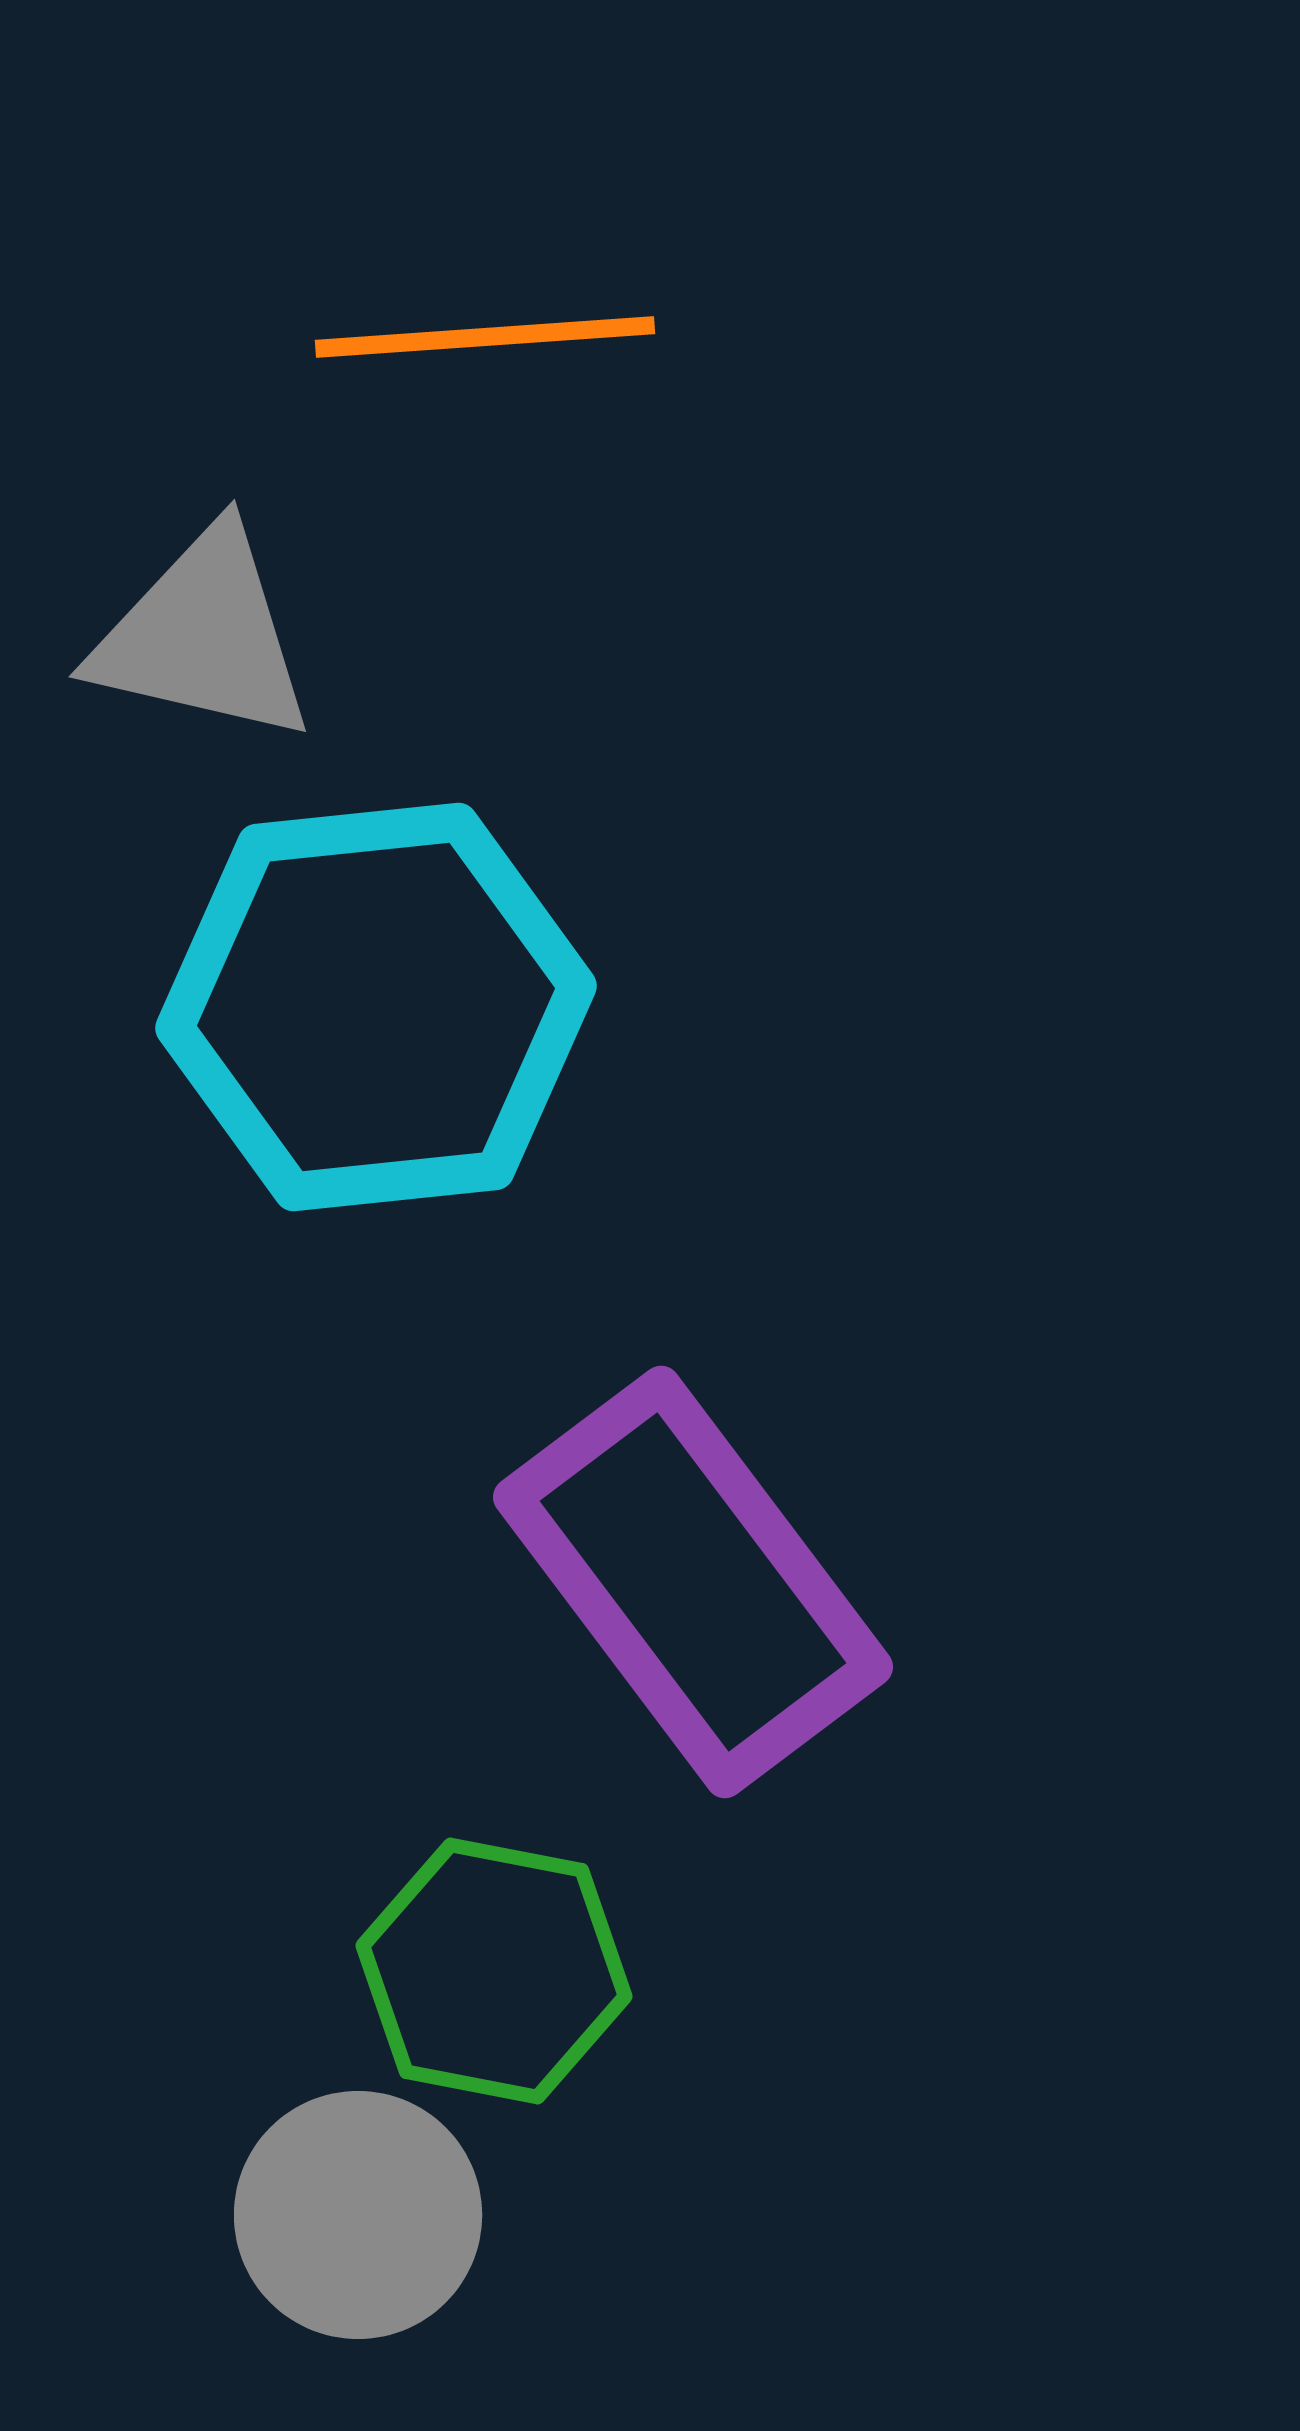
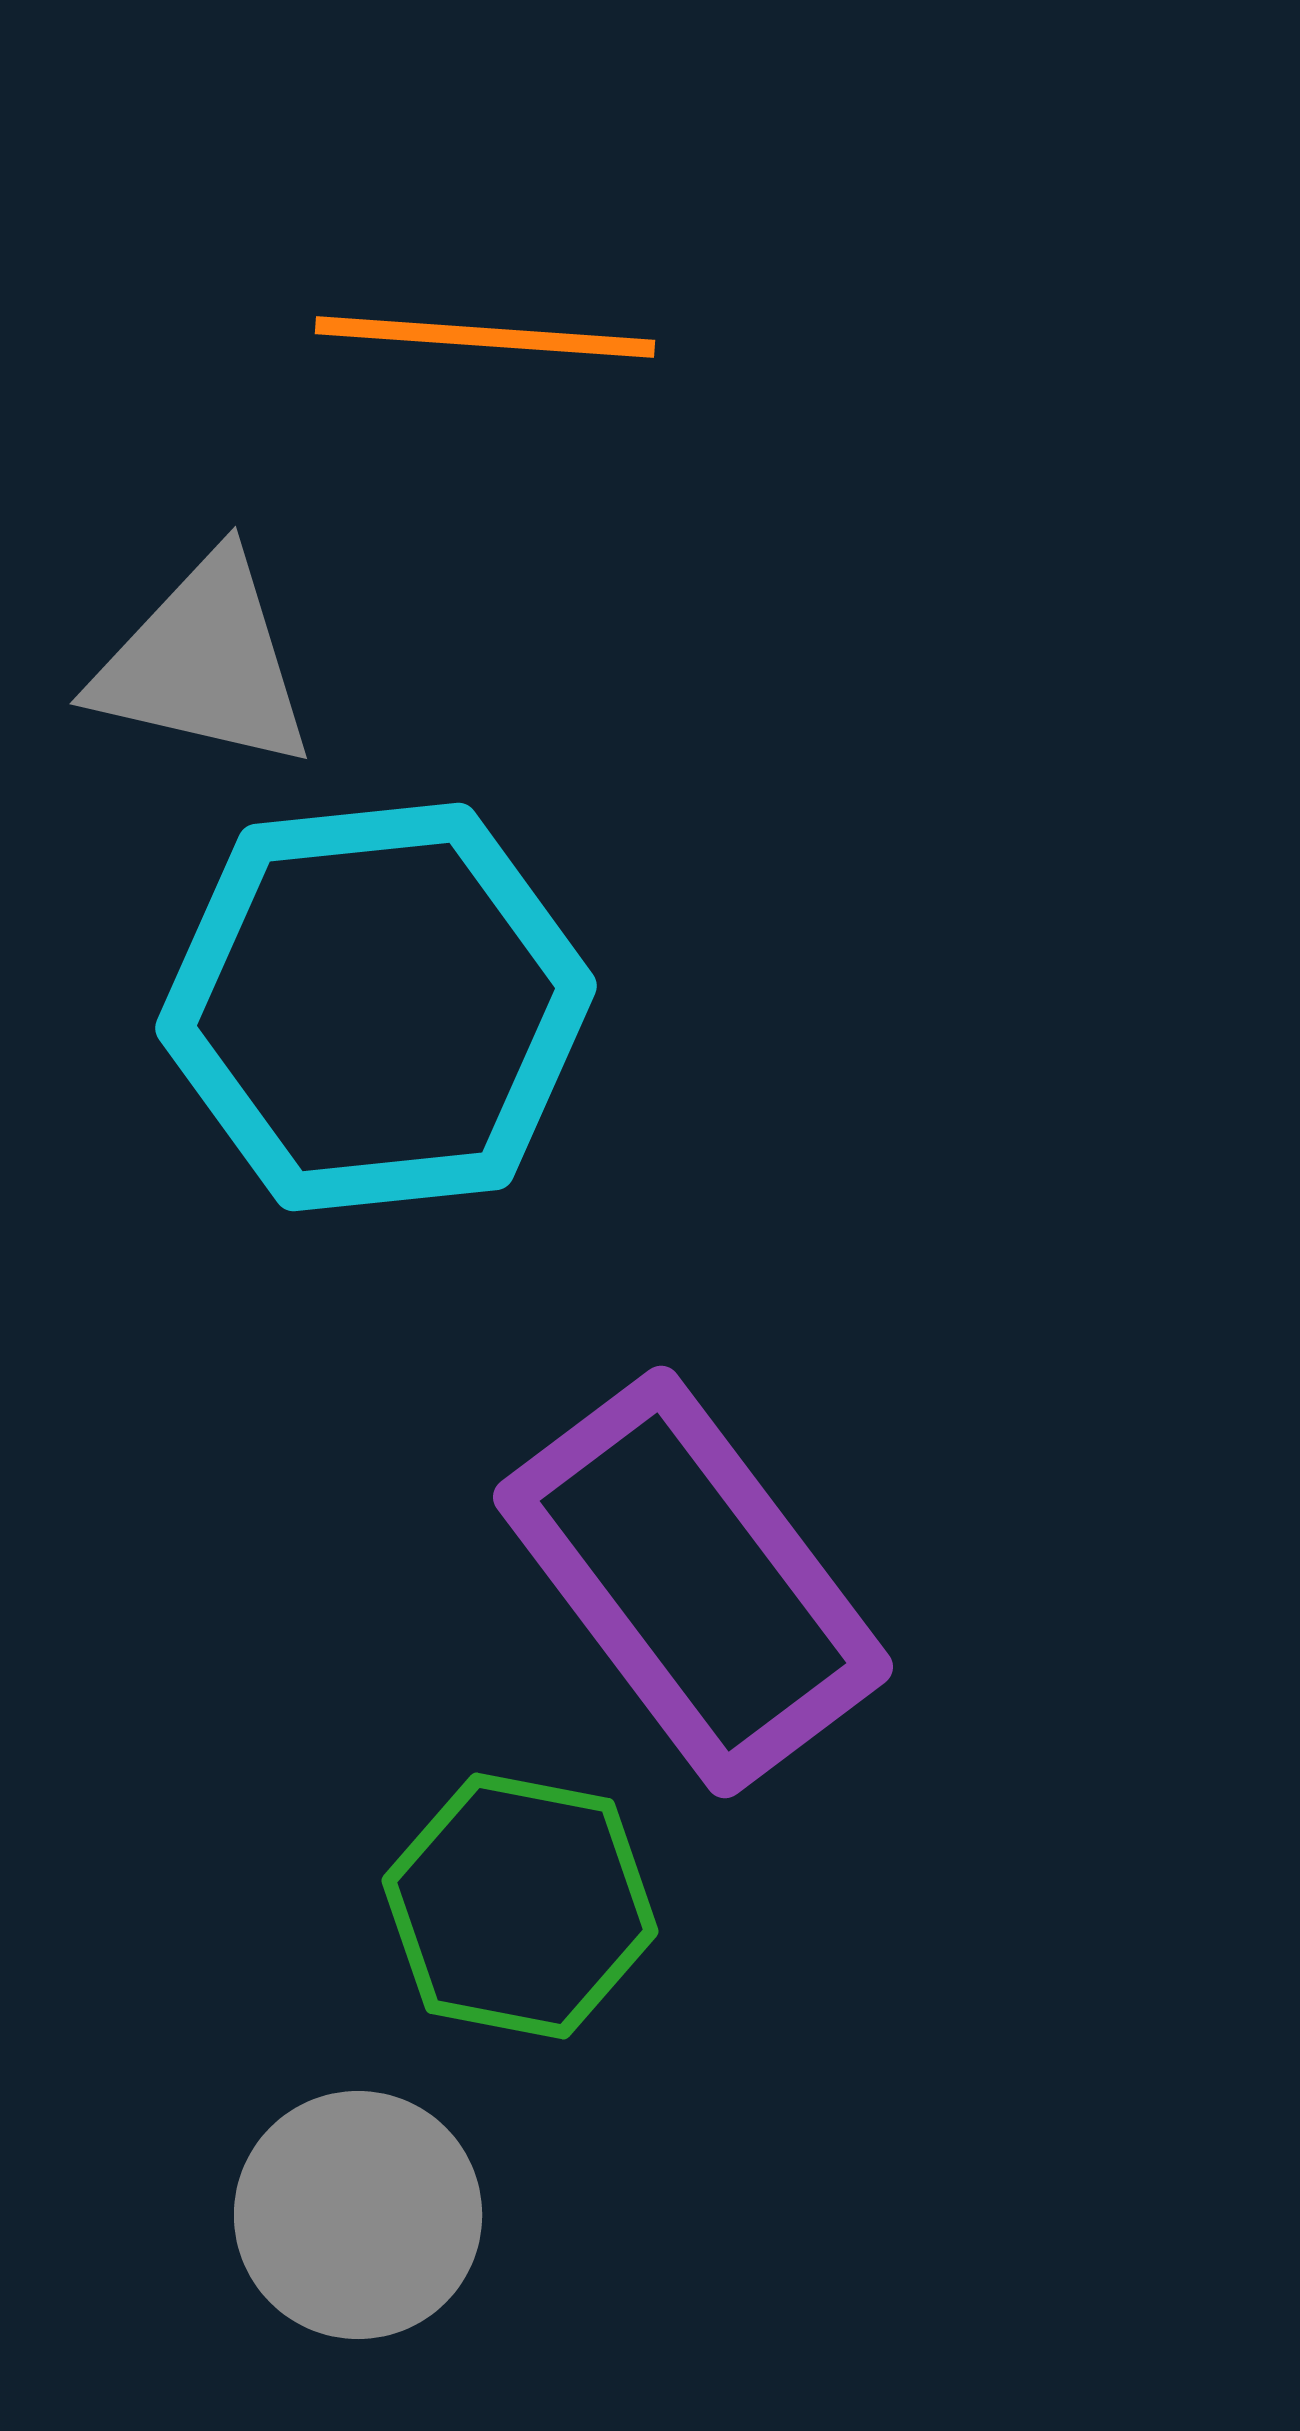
orange line: rotated 8 degrees clockwise
gray triangle: moved 1 px right, 27 px down
green hexagon: moved 26 px right, 65 px up
